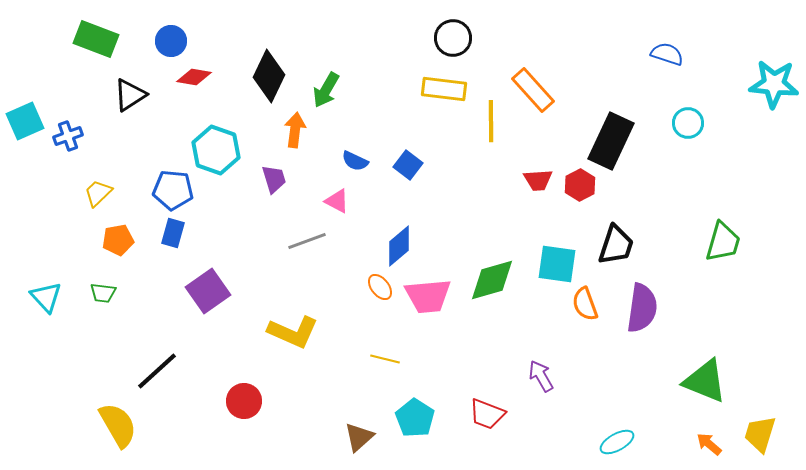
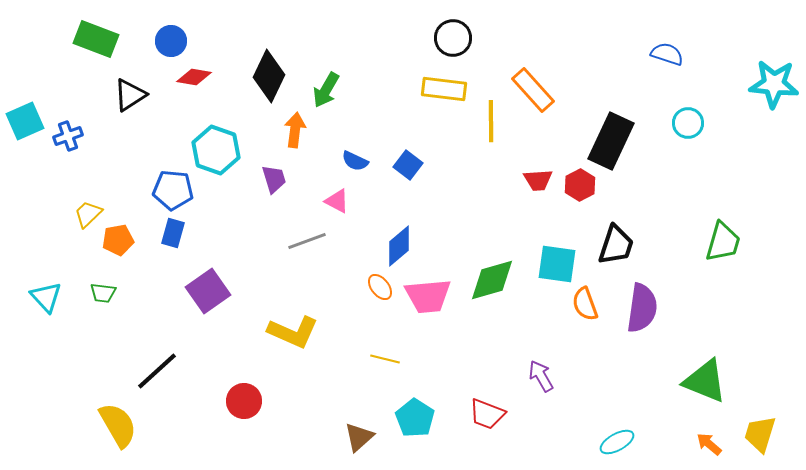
yellow trapezoid at (98, 193): moved 10 px left, 21 px down
